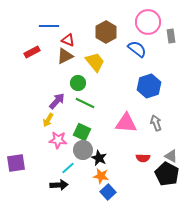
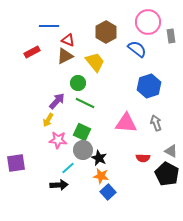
gray triangle: moved 5 px up
